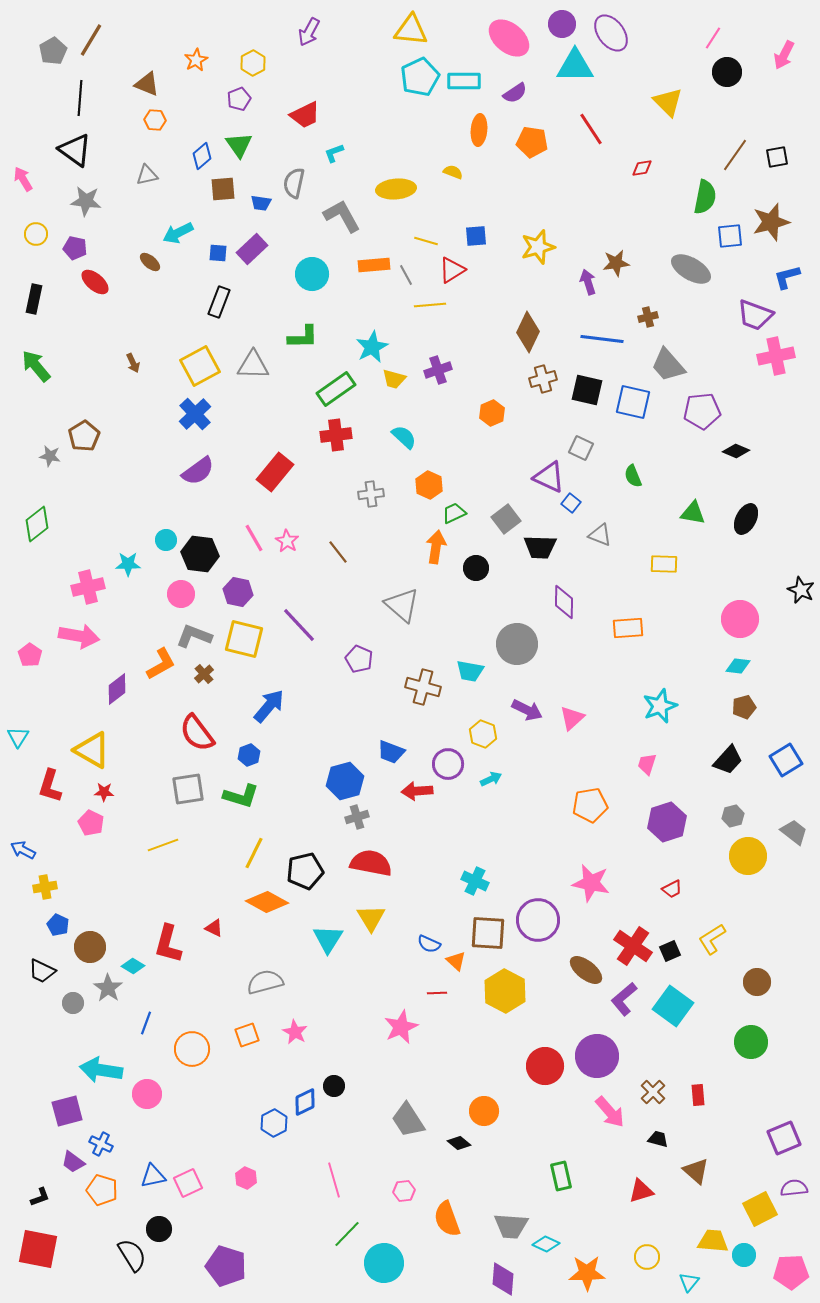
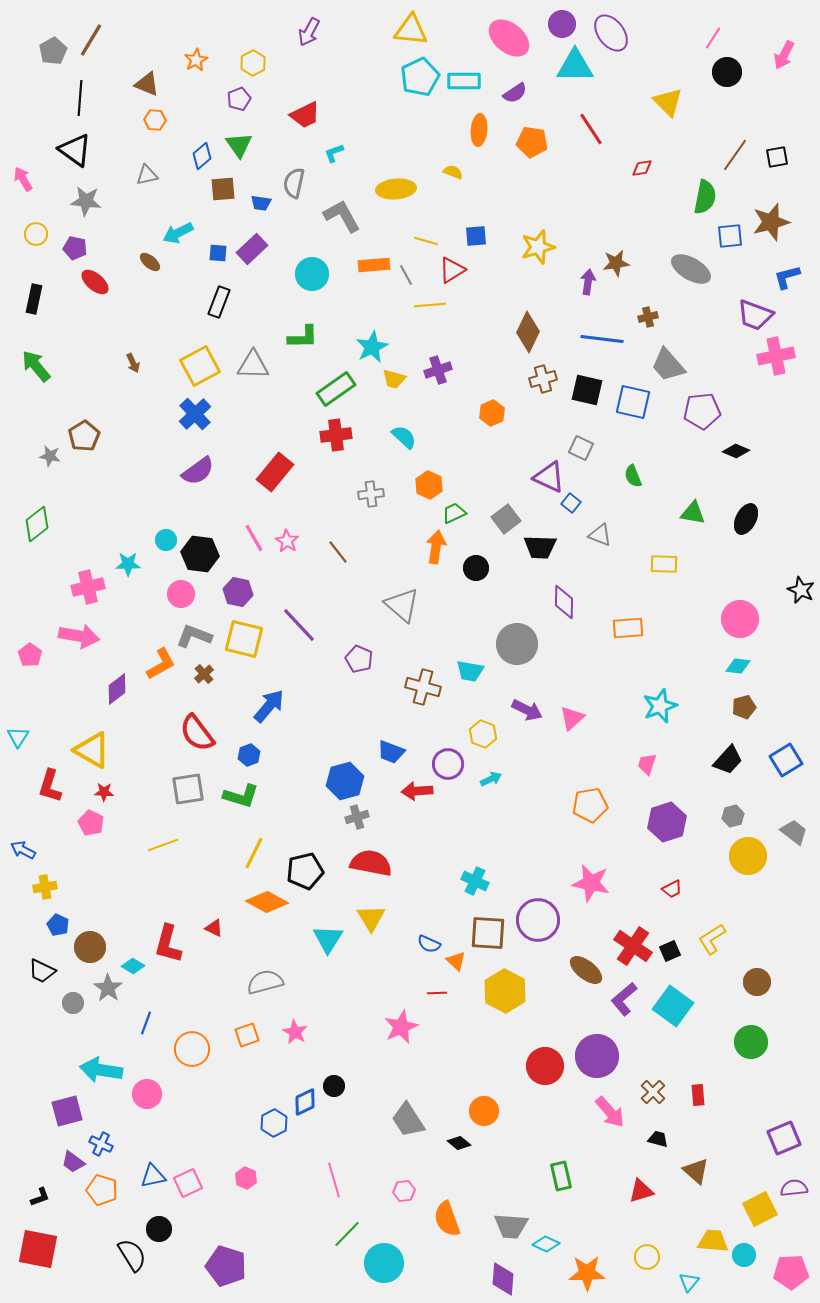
purple arrow at (588, 282): rotated 25 degrees clockwise
